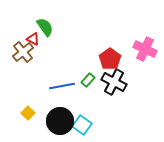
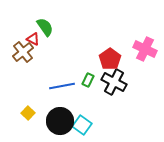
green rectangle: rotated 16 degrees counterclockwise
